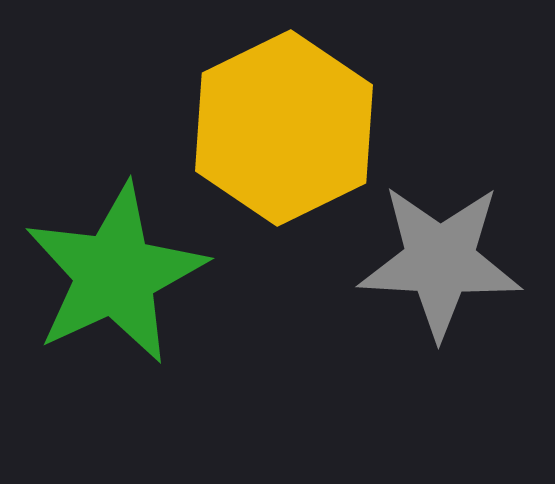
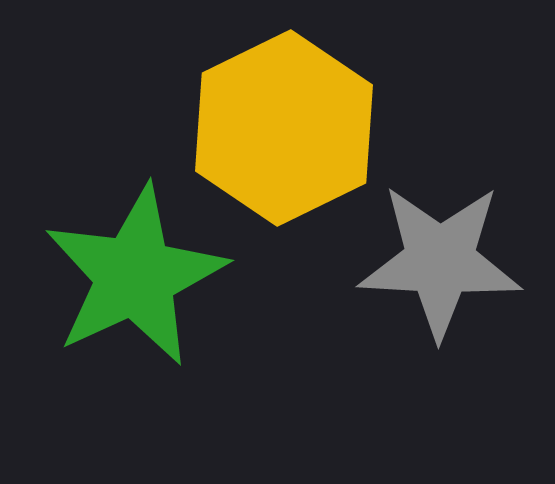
green star: moved 20 px right, 2 px down
